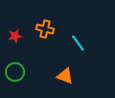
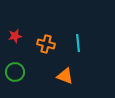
orange cross: moved 1 px right, 15 px down
cyan line: rotated 30 degrees clockwise
